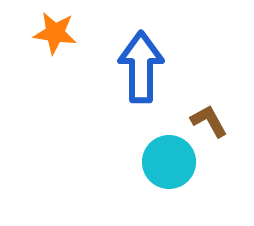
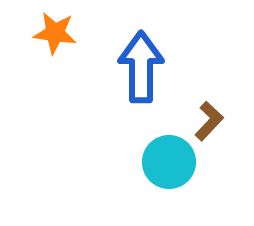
brown L-shape: rotated 72 degrees clockwise
